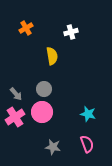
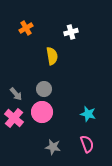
pink cross: moved 1 px left, 1 px down; rotated 18 degrees counterclockwise
